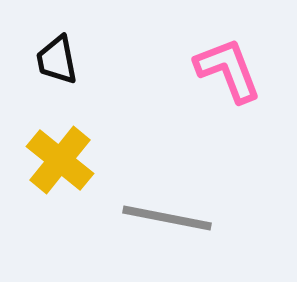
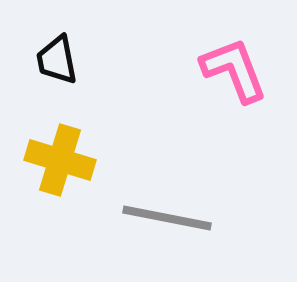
pink L-shape: moved 6 px right
yellow cross: rotated 22 degrees counterclockwise
